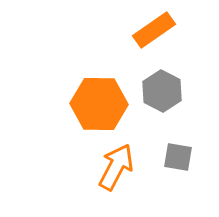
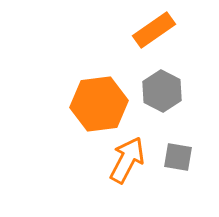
orange hexagon: rotated 8 degrees counterclockwise
orange arrow: moved 11 px right, 7 px up
